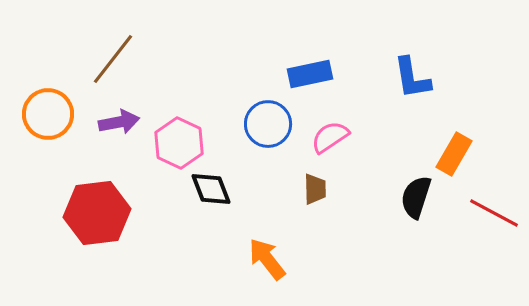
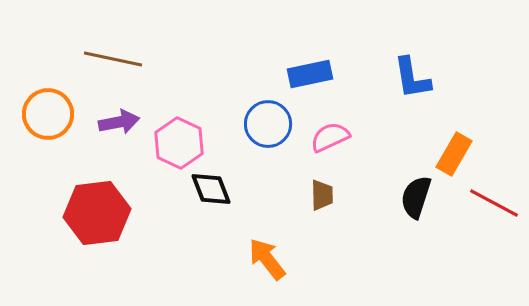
brown line: rotated 64 degrees clockwise
pink semicircle: rotated 9 degrees clockwise
brown trapezoid: moved 7 px right, 6 px down
red line: moved 10 px up
